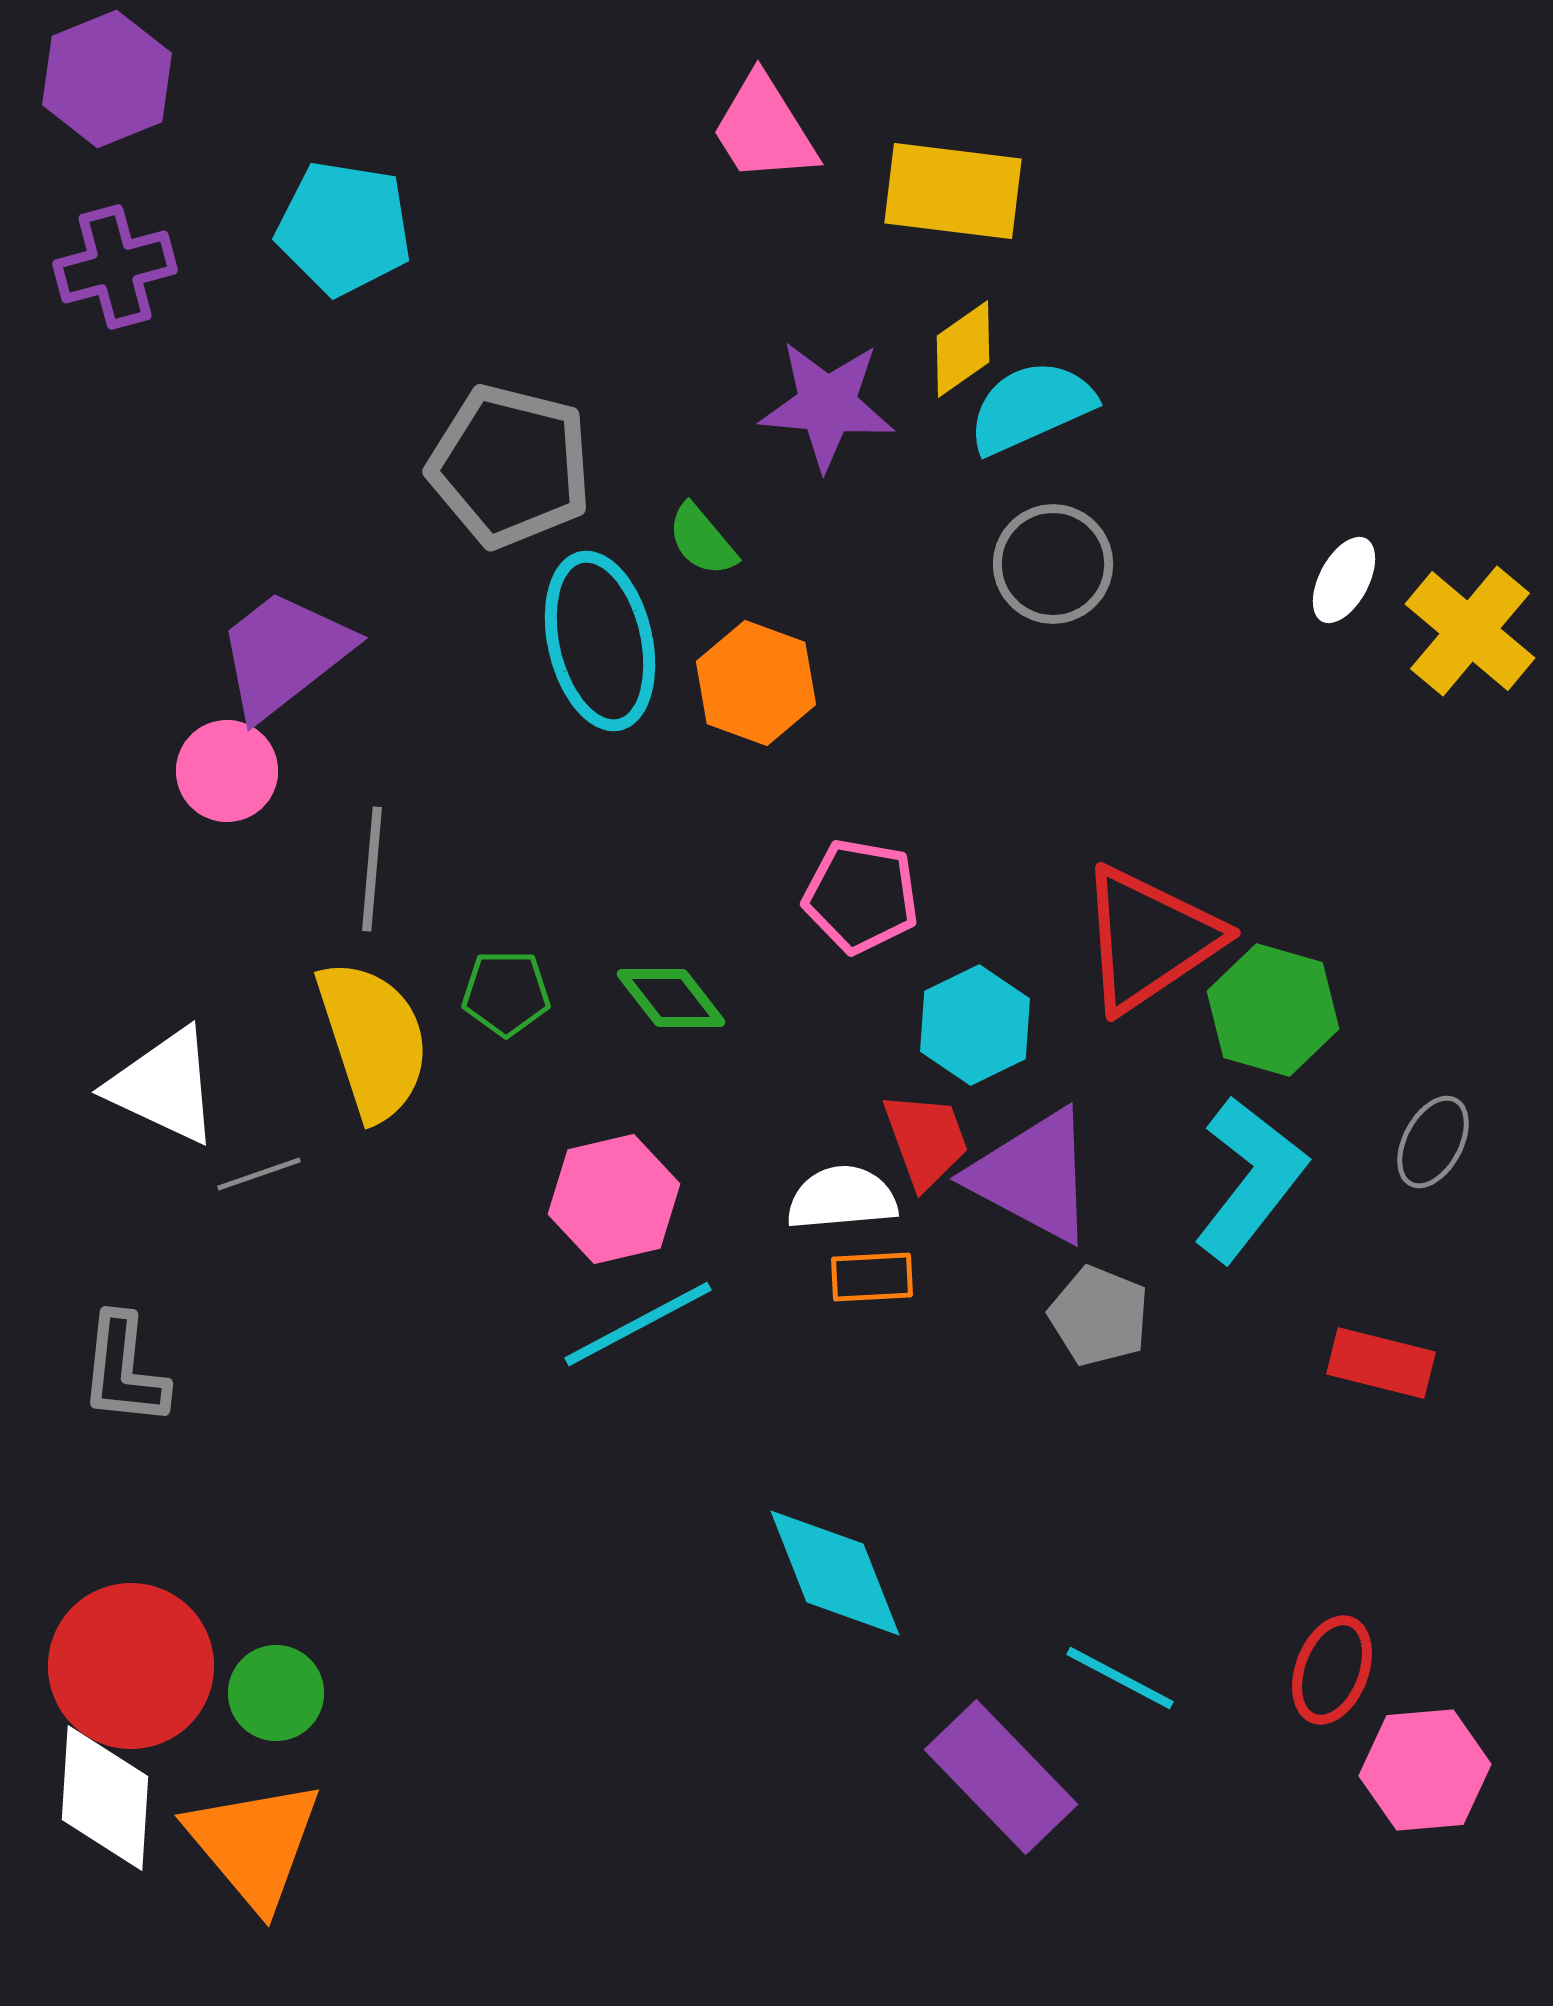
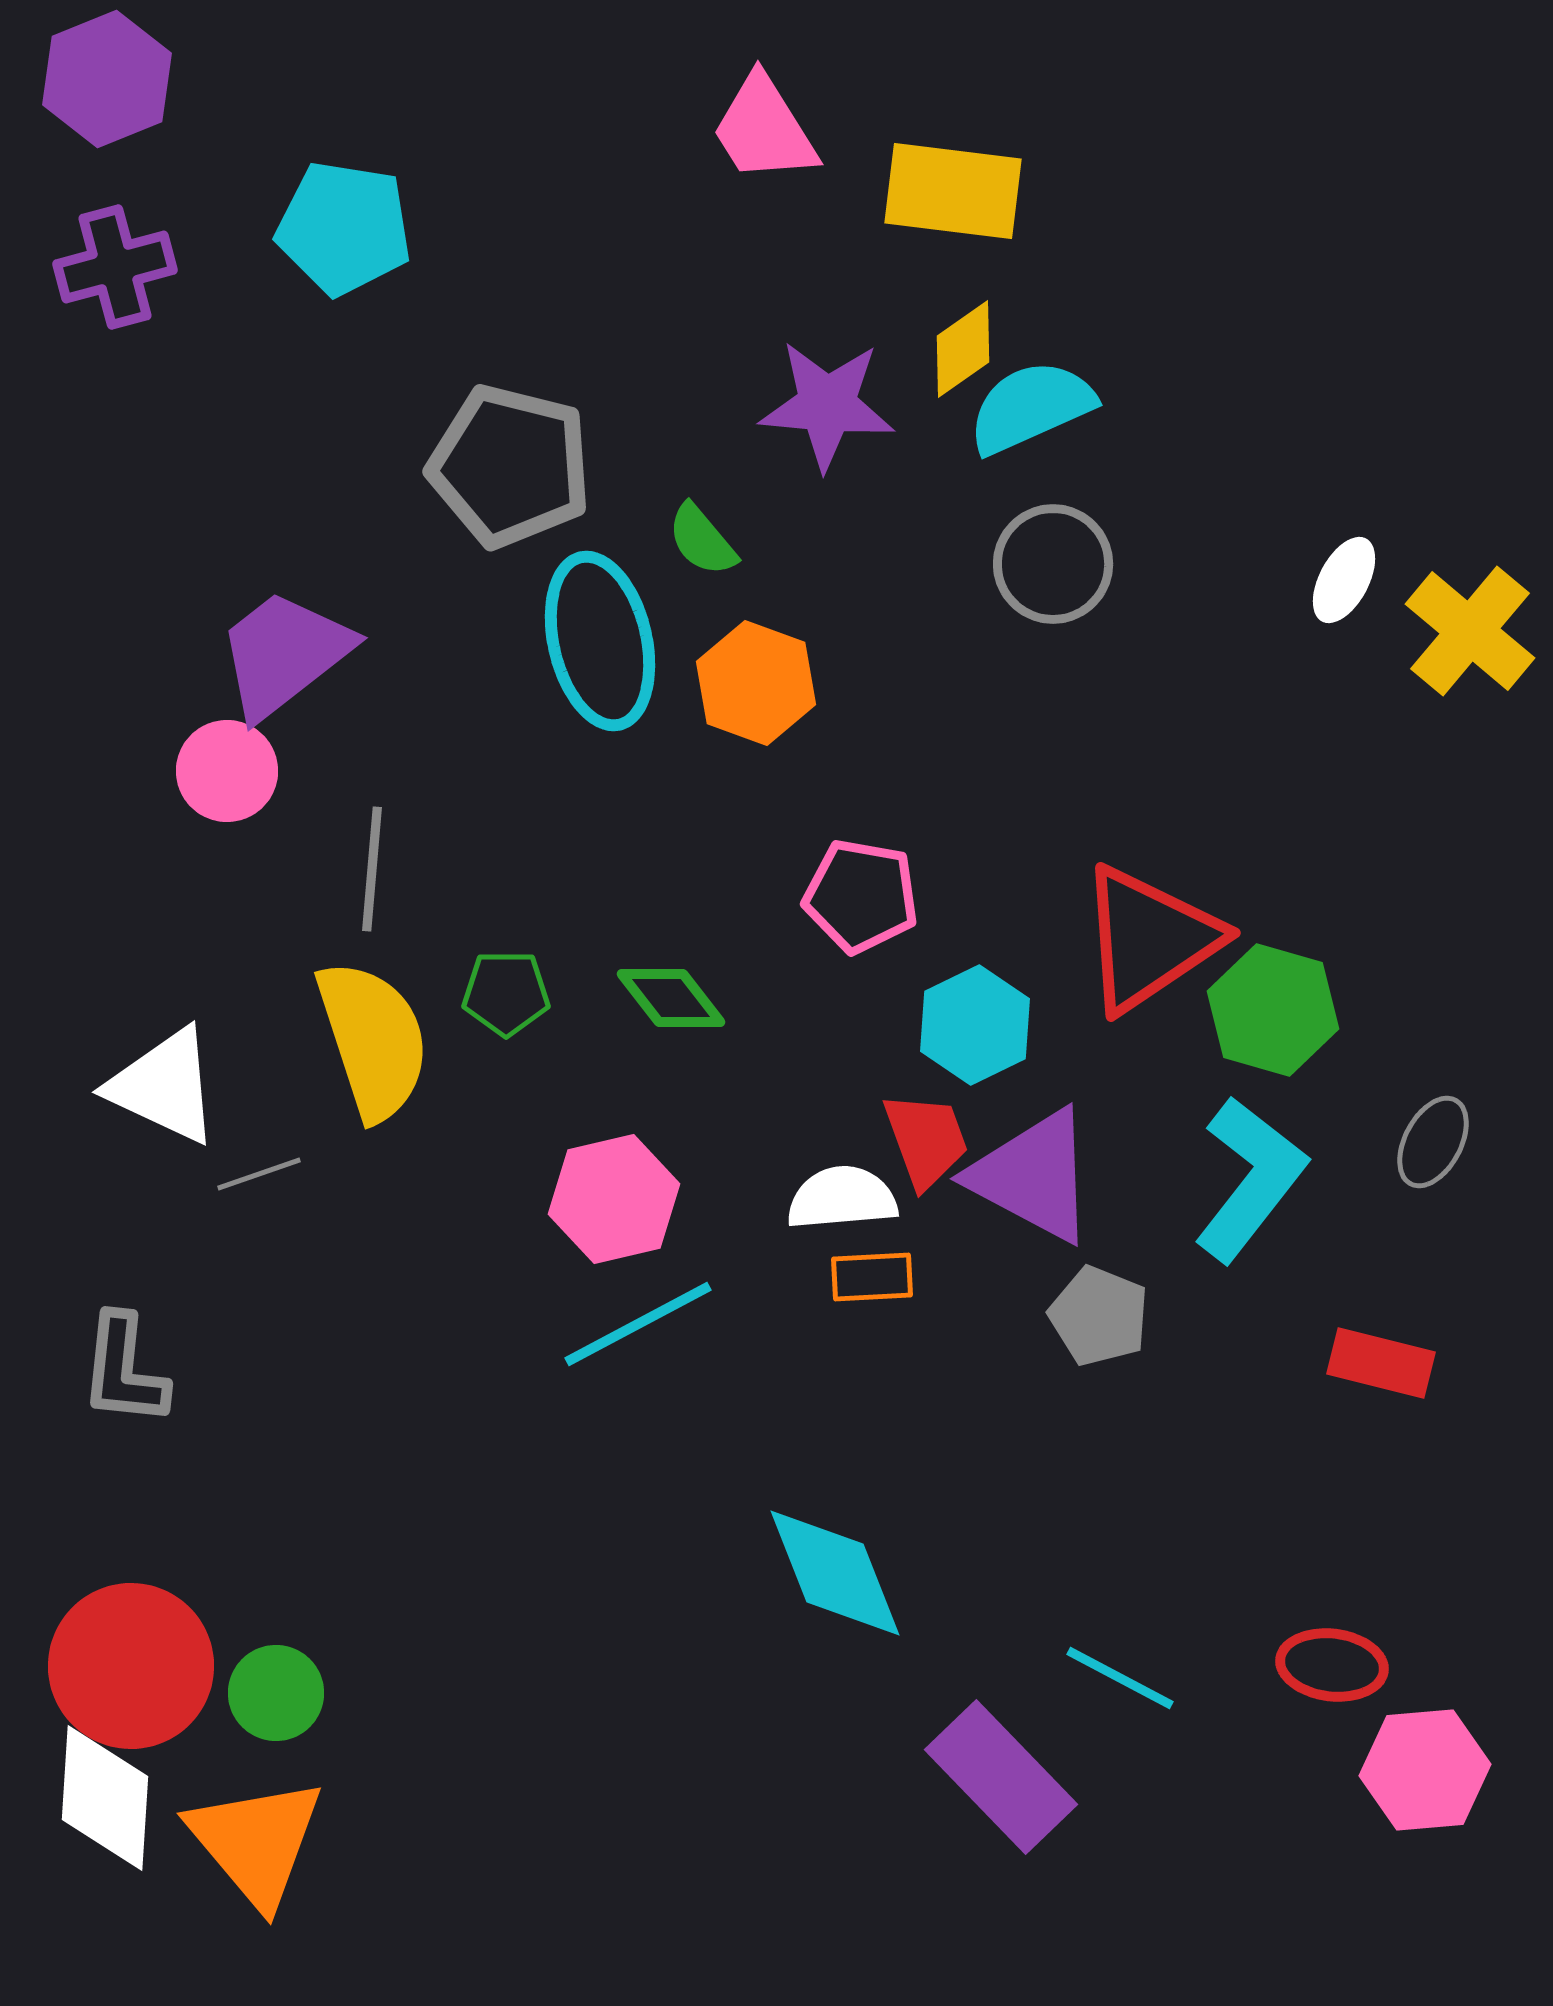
red ellipse at (1332, 1670): moved 5 px up; rotated 76 degrees clockwise
orange triangle at (254, 1844): moved 2 px right, 2 px up
